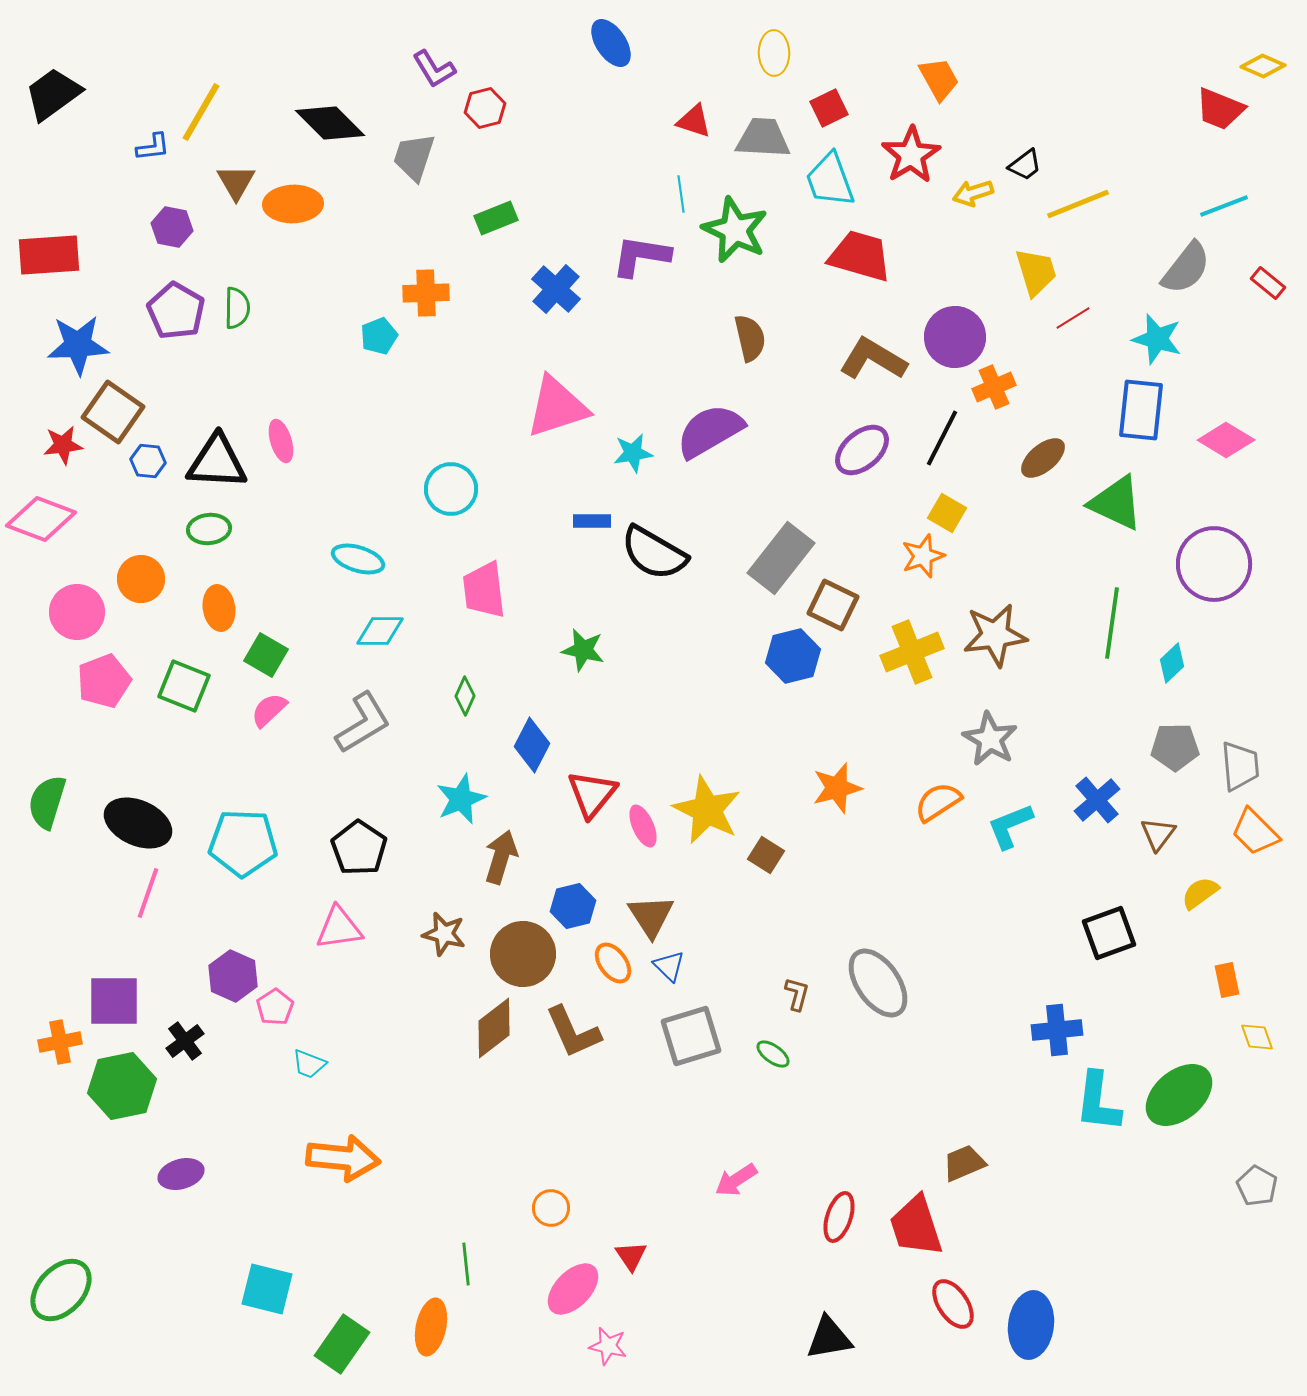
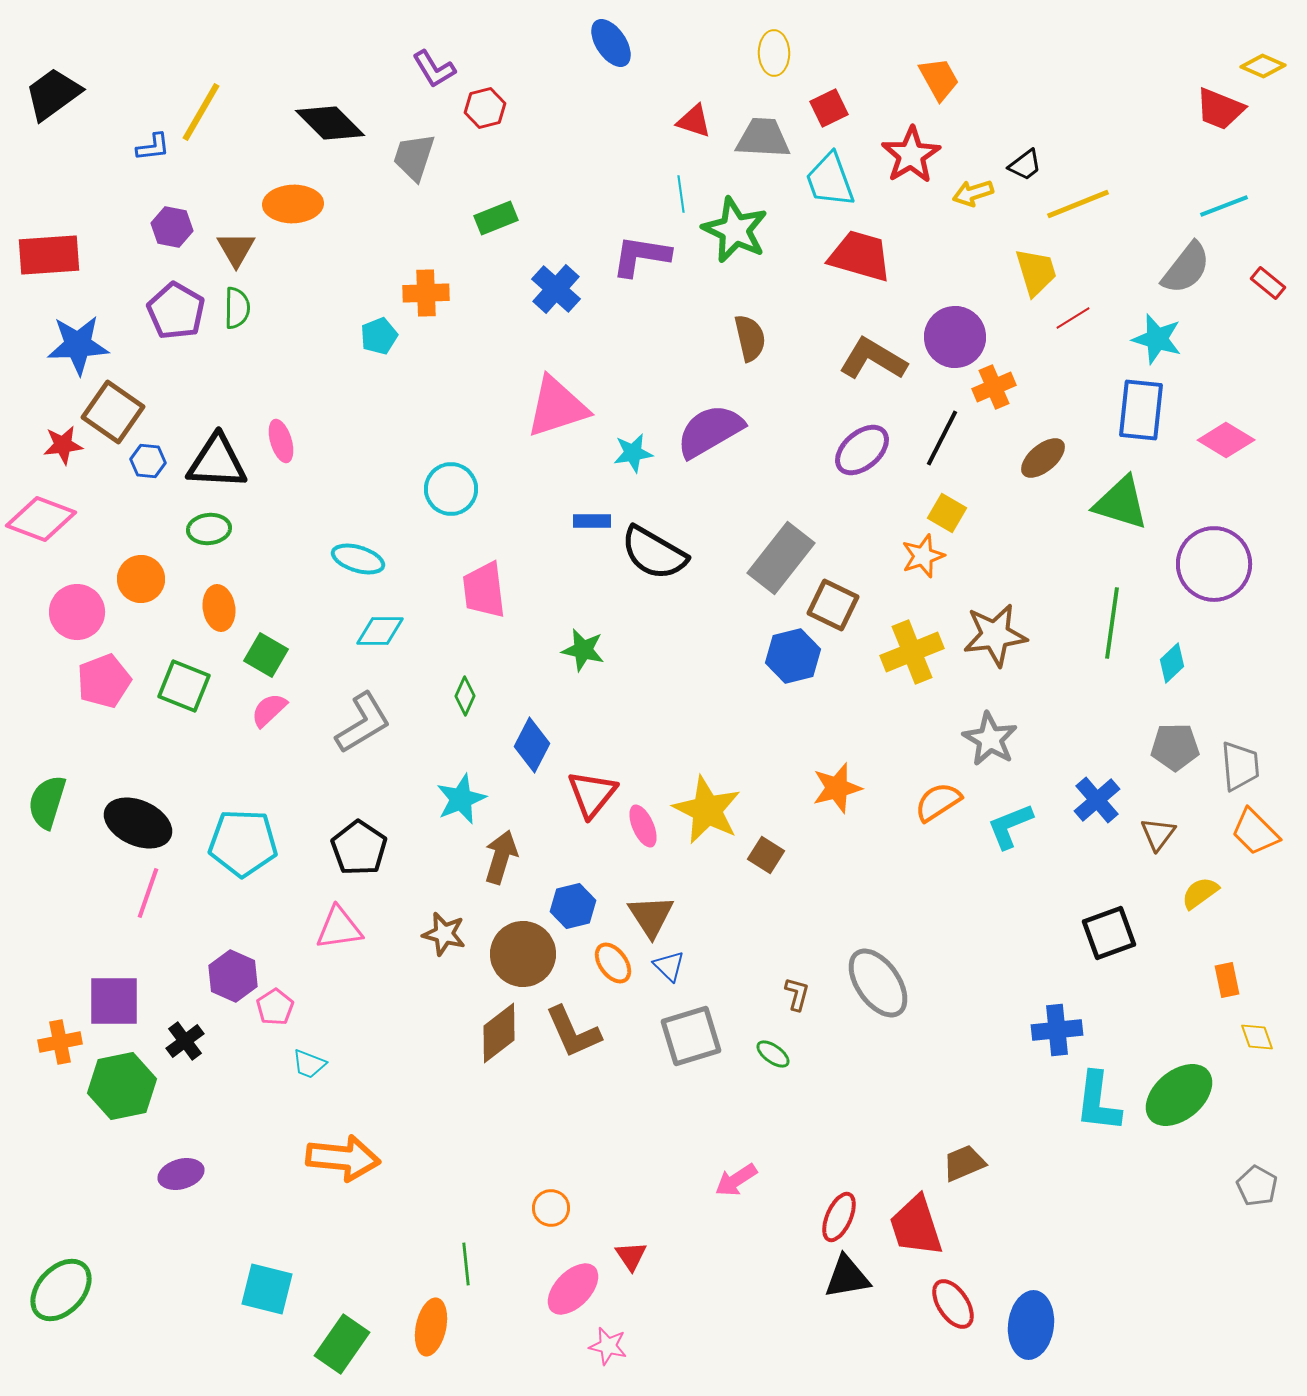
brown triangle at (236, 182): moved 67 px down
green triangle at (1116, 503): moved 5 px right; rotated 8 degrees counterclockwise
brown diamond at (494, 1028): moved 5 px right, 5 px down
red ellipse at (839, 1217): rotated 6 degrees clockwise
black triangle at (829, 1338): moved 18 px right, 61 px up
